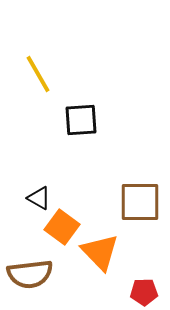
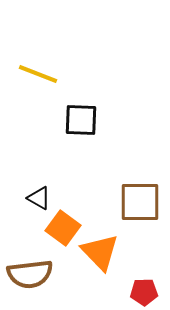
yellow line: rotated 39 degrees counterclockwise
black square: rotated 6 degrees clockwise
orange square: moved 1 px right, 1 px down
